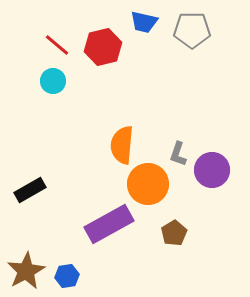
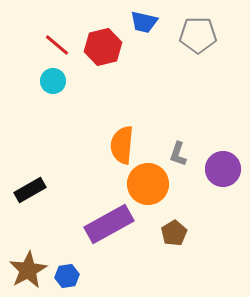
gray pentagon: moved 6 px right, 5 px down
purple circle: moved 11 px right, 1 px up
brown star: moved 2 px right, 1 px up
